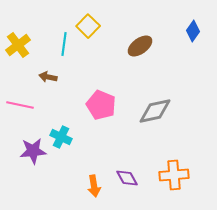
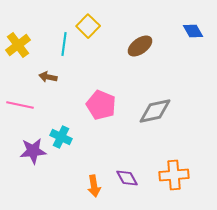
blue diamond: rotated 65 degrees counterclockwise
